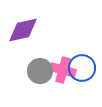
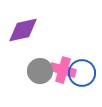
blue circle: moved 5 px down
